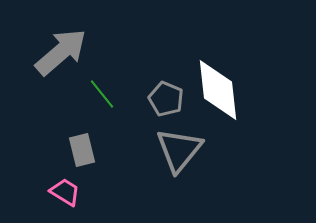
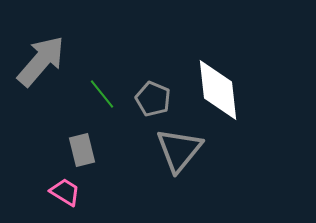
gray arrow: moved 20 px left, 9 px down; rotated 8 degrees counterclockwise
gray pentagon: moved 13 px left
